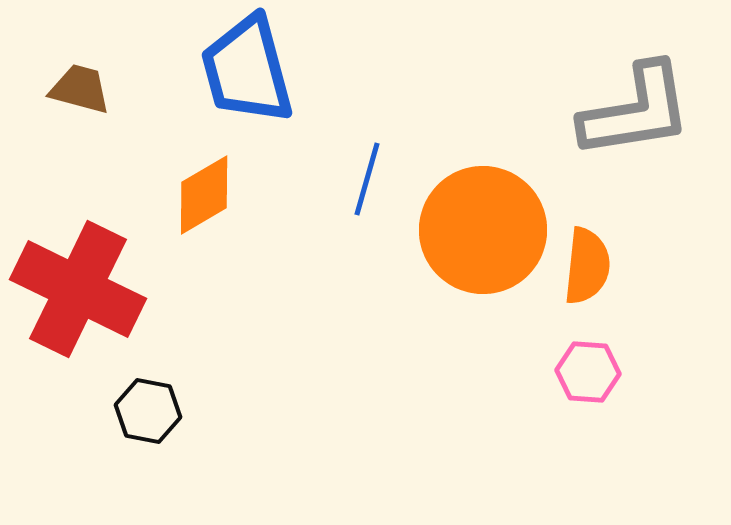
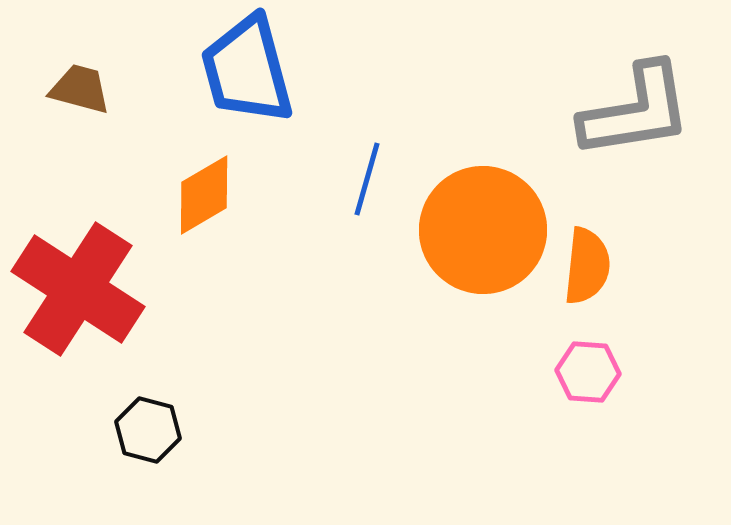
red cross: rotated 7 degrees clockwise
black hexagon: moved 19 px down; rotated 4 degrees clockwise
